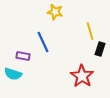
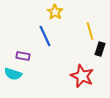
yellow star: rotated 21 degrees clockwise
blue line: moved 2 px right, 6 px up
red star: rotated 10 degrees counterclockwise
